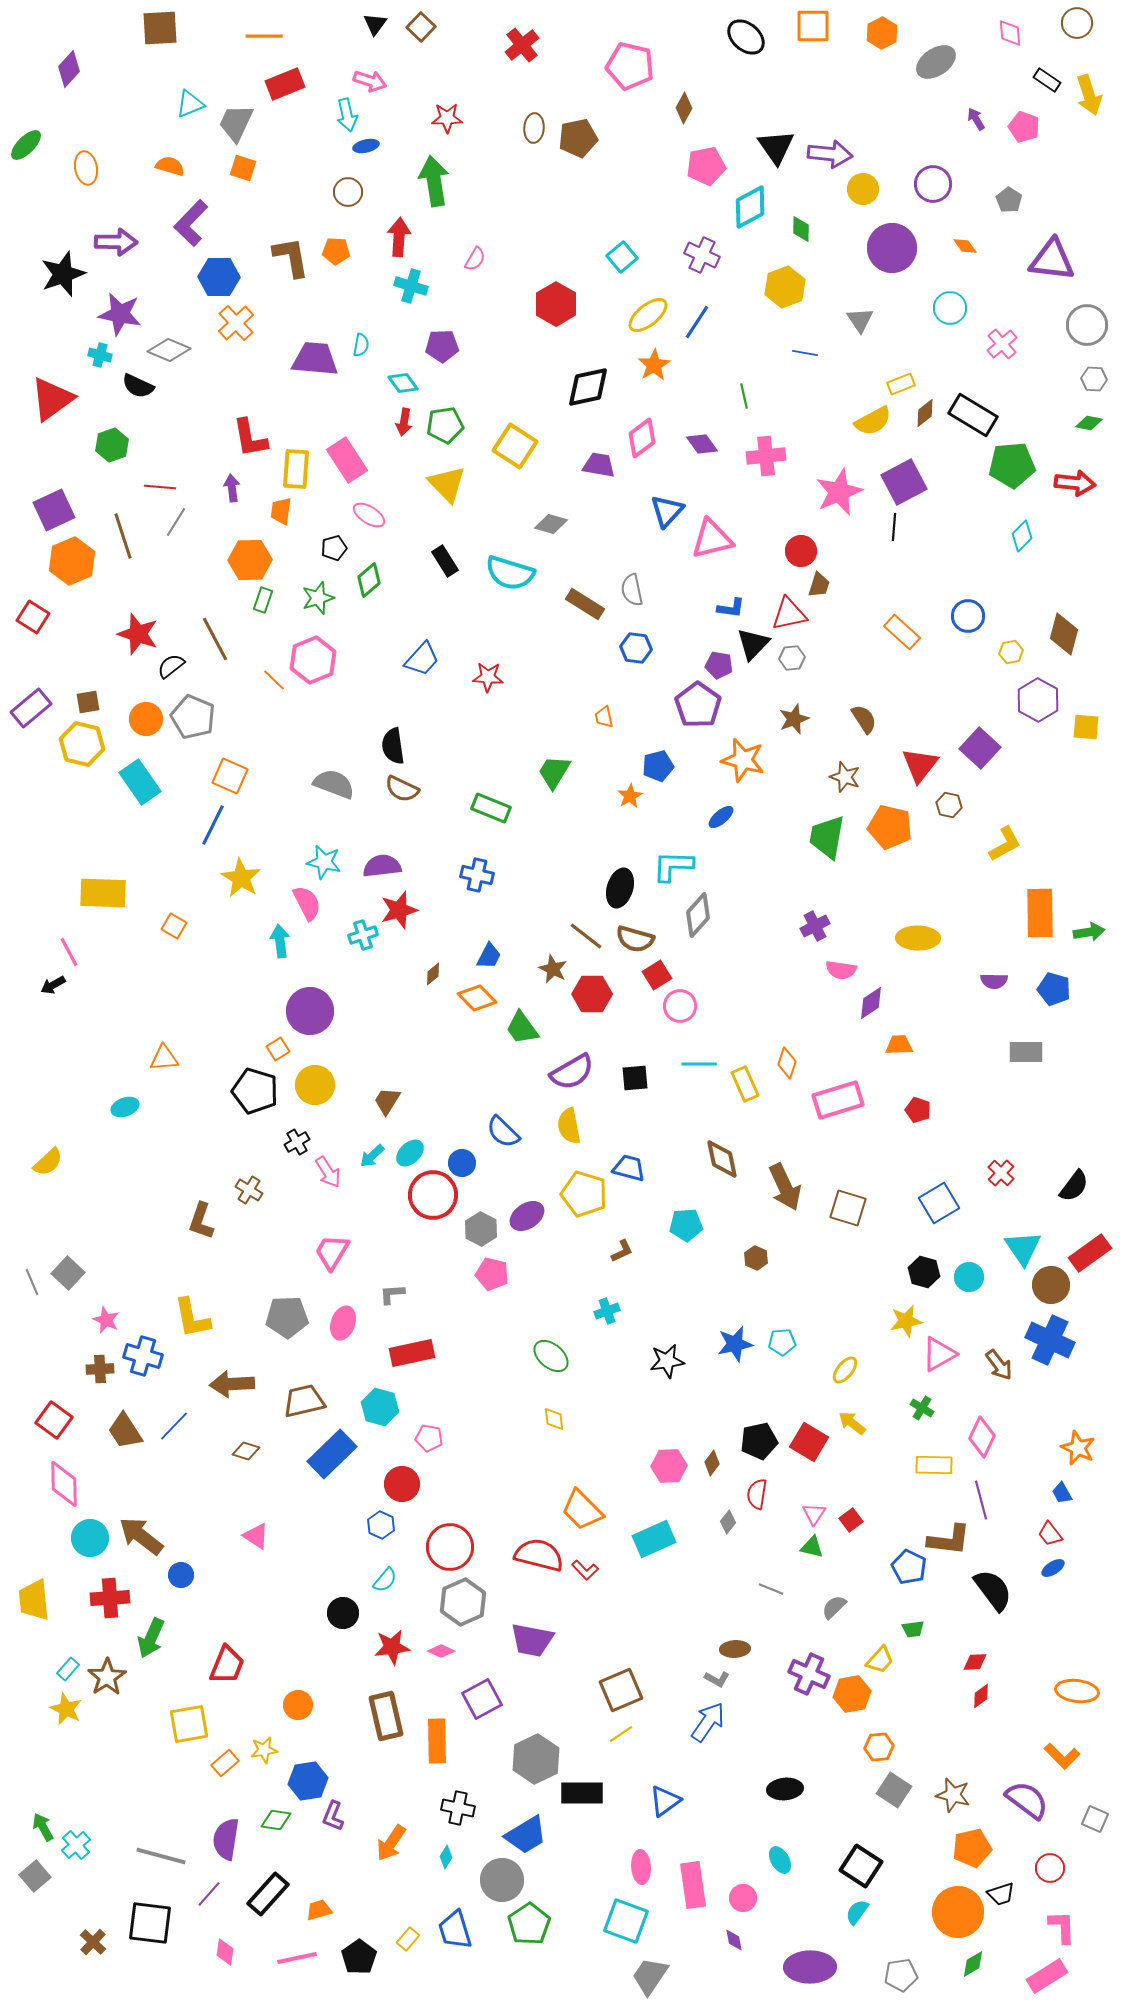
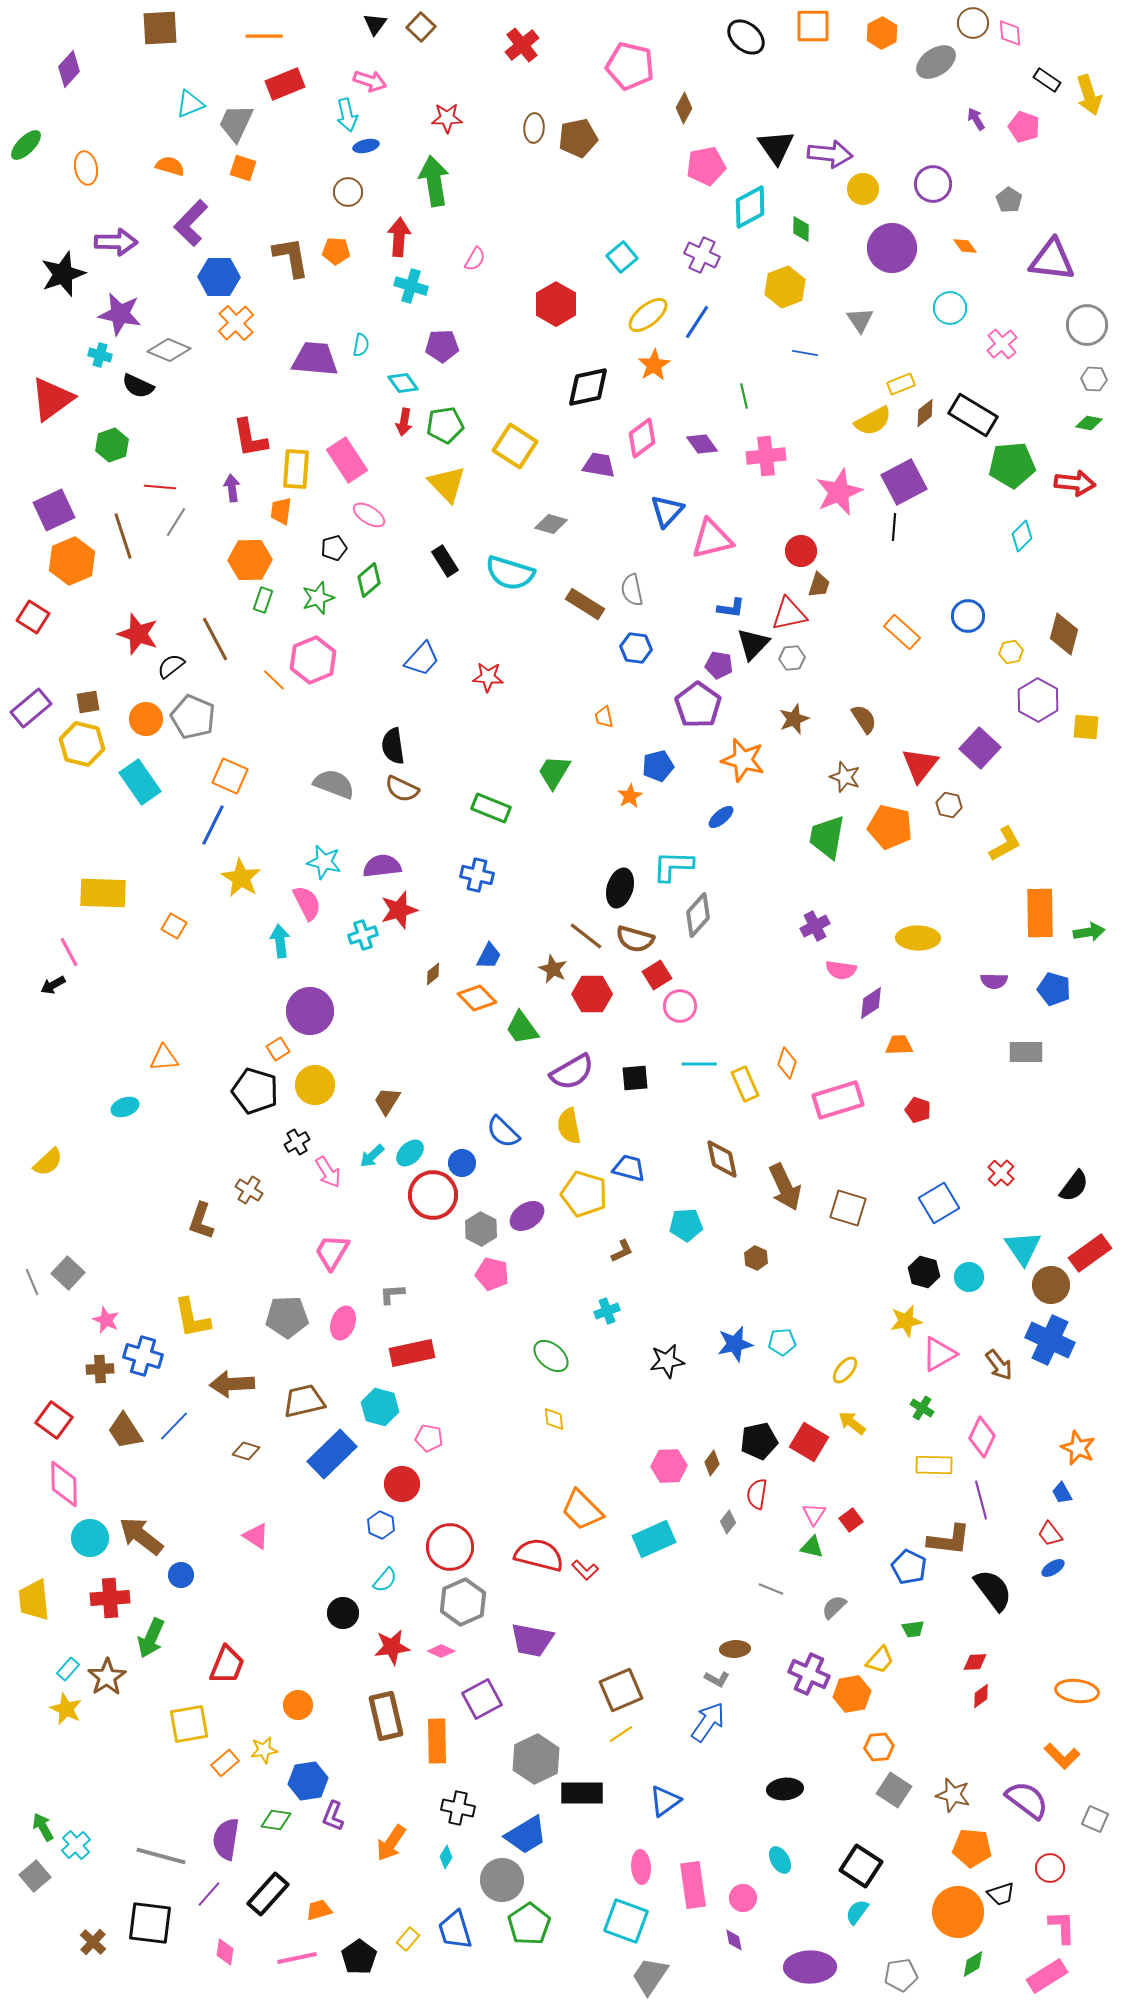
brown circle at (1077, 23): moved 104 px left
orange pentagon at (972, 1848): rotated 18 degrees clockwise
